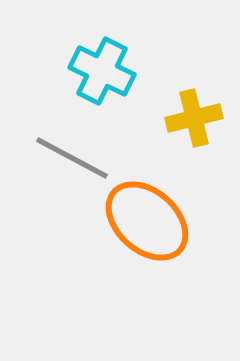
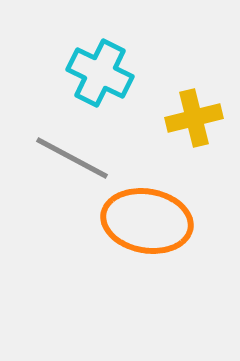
cyan cross: moved 2 px left, 2 px down
orange ellipse: rotated 32 degrees counterclockwise
